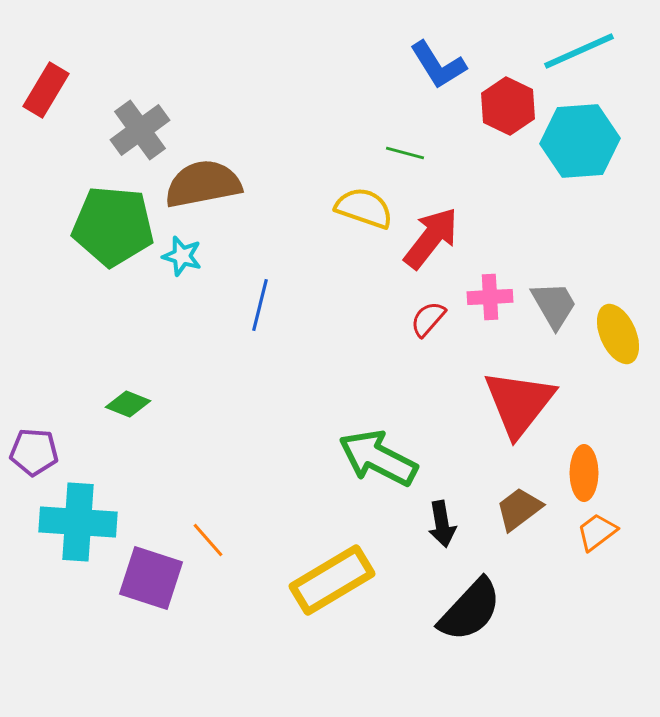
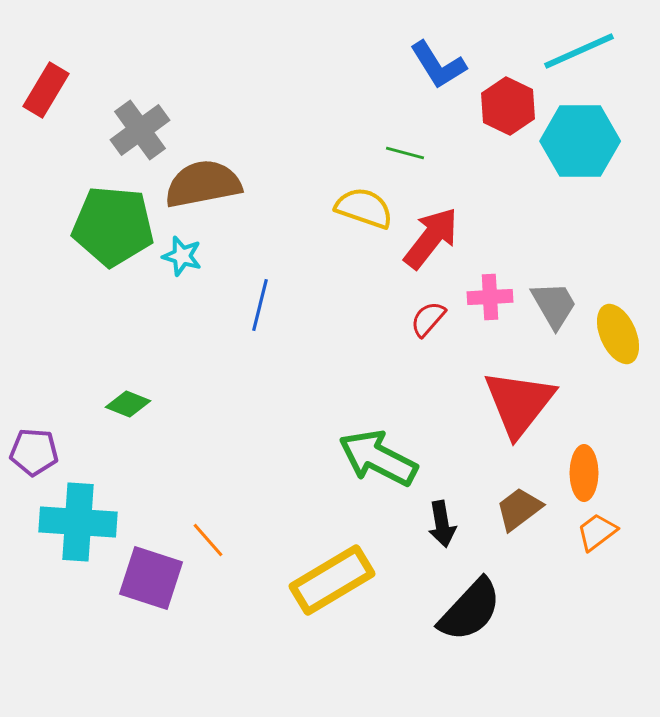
cyan hexagon: rotated 4 degrees clockwise
